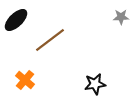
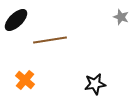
gray star: rotated 21 degrees clockwise
brown line: rotated 28 degrees clockwise
